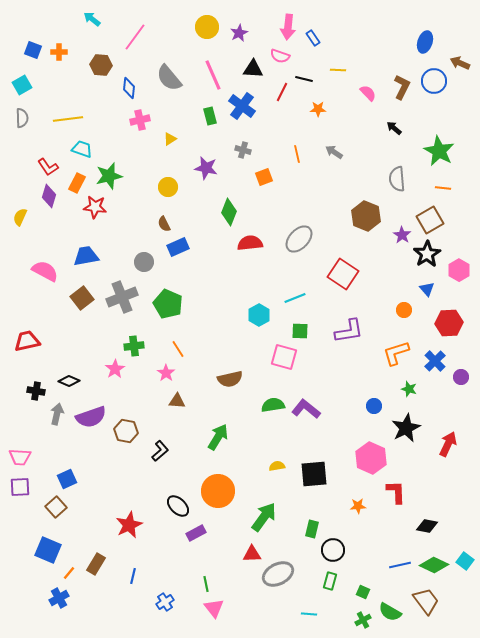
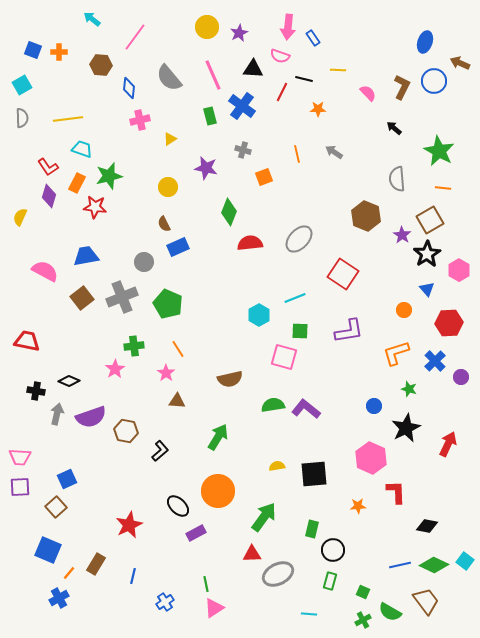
red trapezoid at (27, 341): rotated 24 degrees clockwise
pink triangle at (214, 608): rotated 35 degrees clockwise
